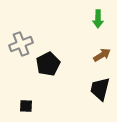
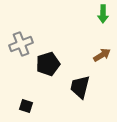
green arrow: moved 5 px right, 5 px up
black pentagon: rotated 10 degrees clockwise
black trapezoid: moved 20 px left, 2 px up
black square: rotated 16 degrees clockwise
